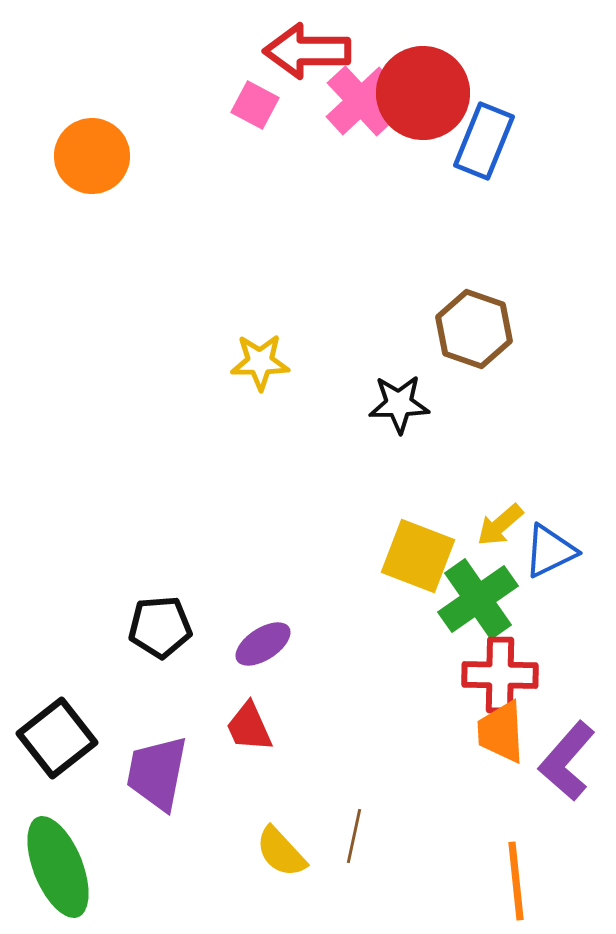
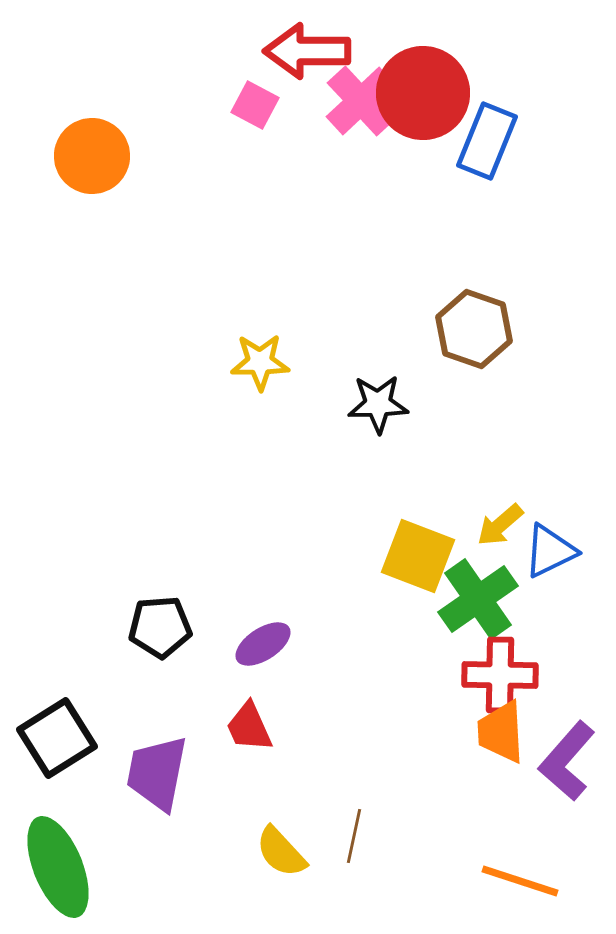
blue rectangle: moved 3 px right
black star: moved 21 px left
black square: rotated 6 degrees clockwise
orange line: moved 4 px right; rotated 66 degrees counterclockwise
